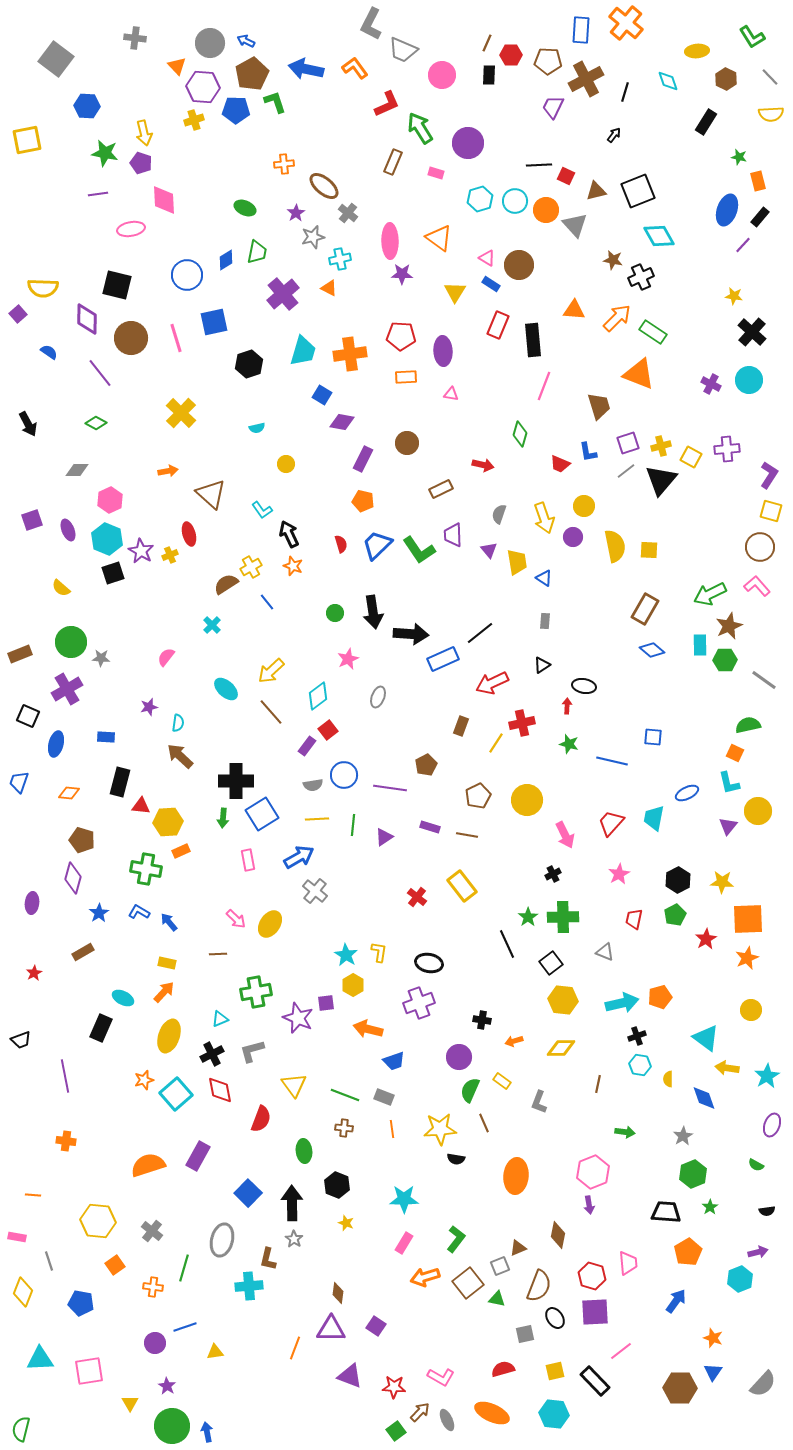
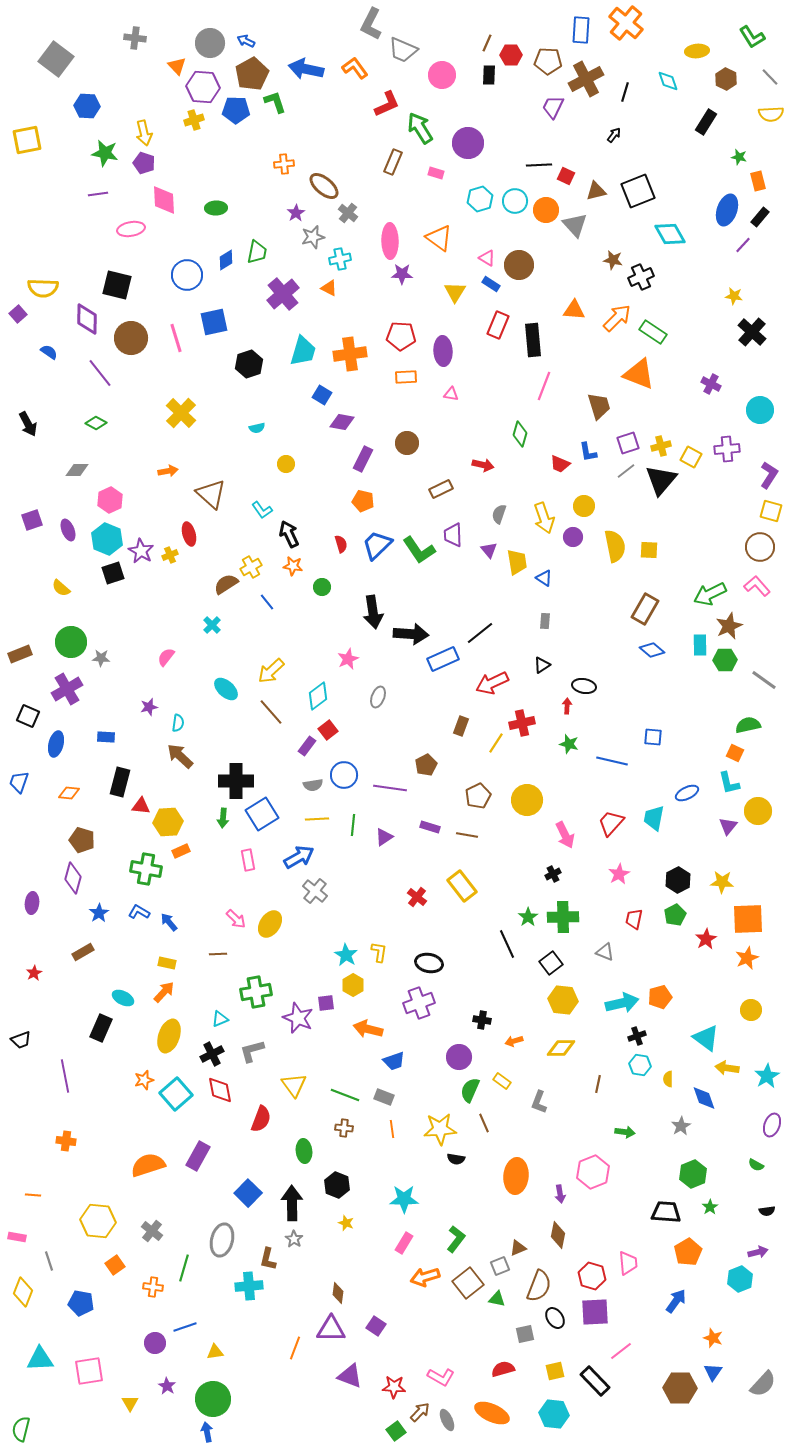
purple pentagon at (141, 163): moved 3 px right
green ellipse at (245, 208): moved 29 px left; rotated 25 degrees counterclockwise
cyan diamond at (659, 236): moved 11 px right, 2 px up
cyan circle at (749, 380): moved 11 px right, 30 px down
orange star at (293, 566): rotated 12 degrees counterclockwise
green circle at (335, 613): moved 13 px left, 26 px up
gray star at (683, 1136): moved 2 px left, 10 px up
purple arrow at (589, 1205): moved 29 px left, 11 px up
green circle at (172, 1426): moved 41 px right, 27 px up
